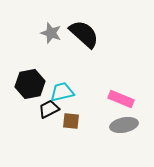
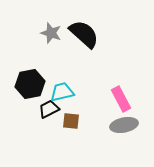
pink rectangle: rotated 40 degrees clockwise
